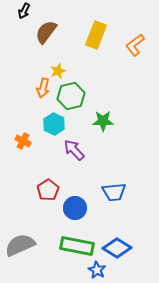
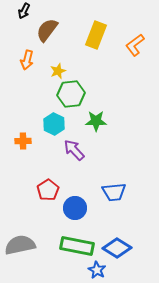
brown semicircle: moved 1 px right, 2 px up
orange arrow: moved 16 px left, 28 px up
green hexagon: moved 2 px up; rotated 8 degrees clockwise
green star: moved 7 px left
orange cross: rotated 28 degrees counterclockwise
gray semicircle: rotated 12 degrees clockwise
